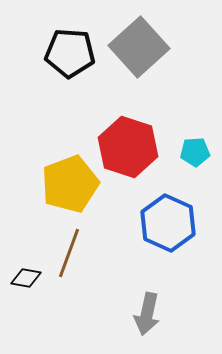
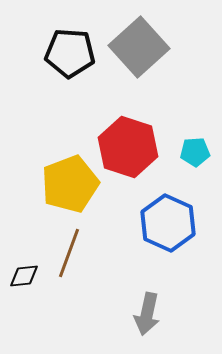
black diamond: moved 2 px left, 2 px up; rotated 16 degrees counterclockwise
